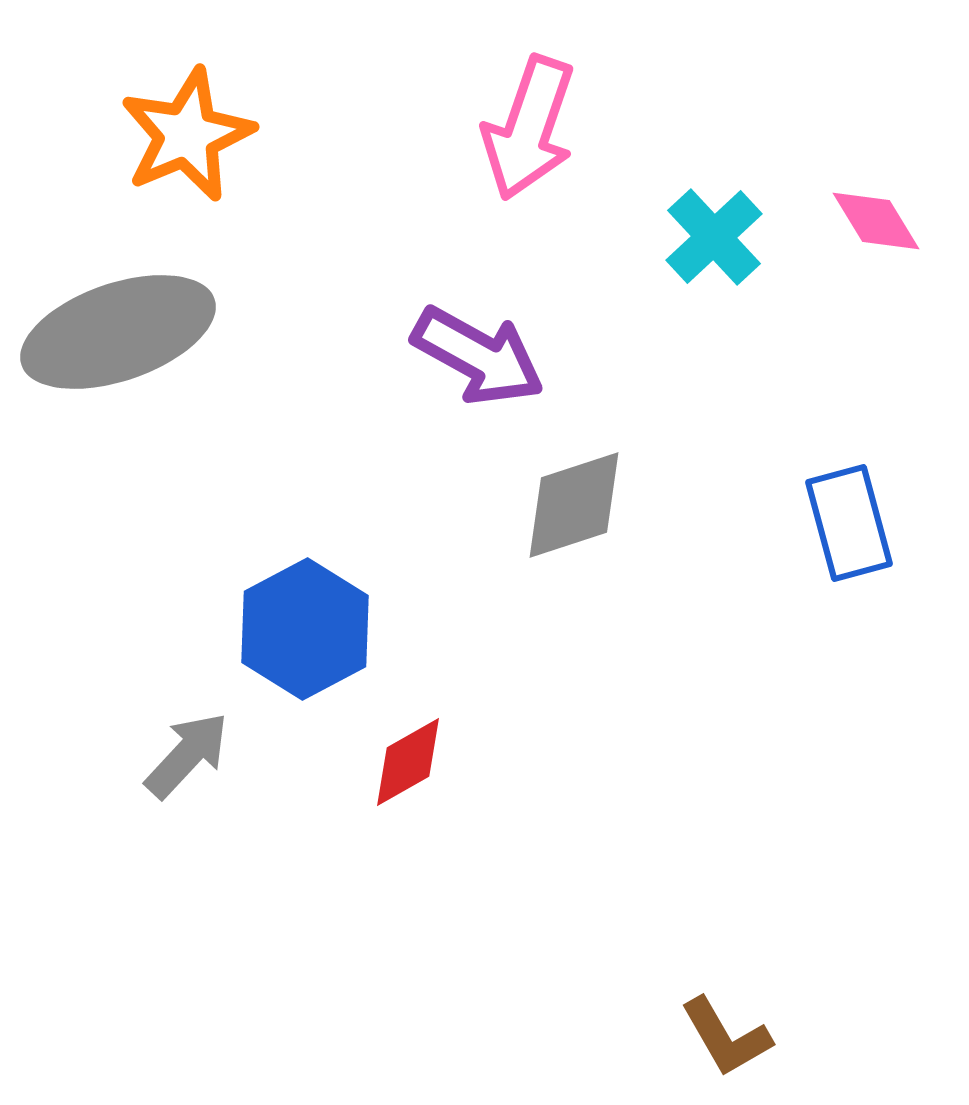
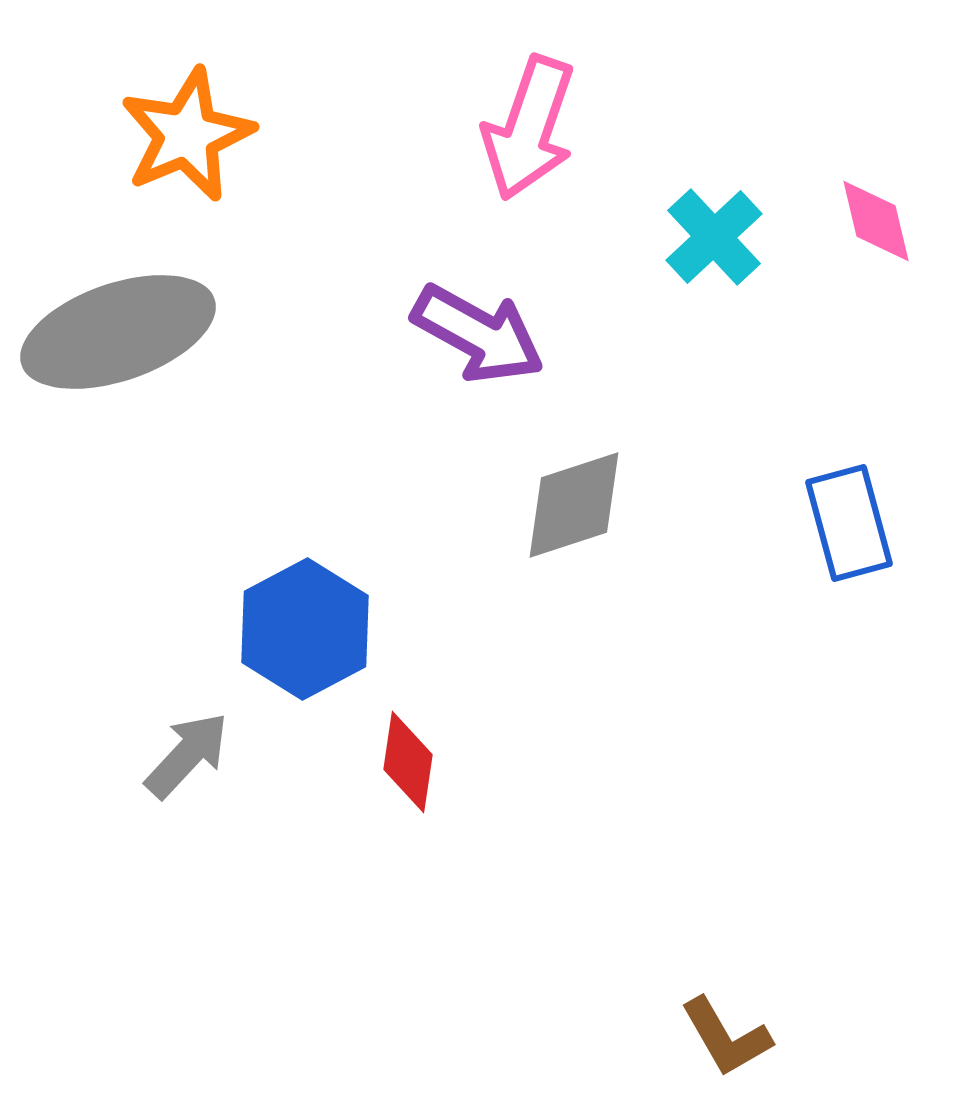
pink diamond: rotated 18 degrees clockwise
purple arrow: moved 22 px up
red diamond: rotated 52 degrees counterclockwise
